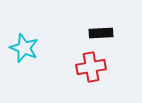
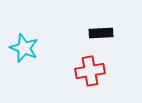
red cross: moved 1 px left, 4 px down
